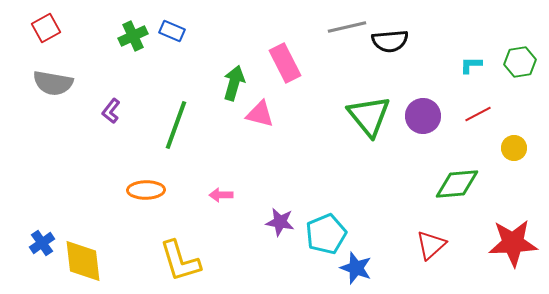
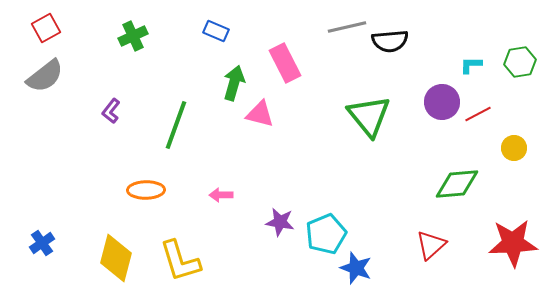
blue rectangle: moved 44 px right
gray semicircle: moved 8 px left, 7 px up; rotated 48 degrees counterclockwise
purple circle: moved 19 px right, 14 px up
yellow diamond: moved 33 px right, 3 px up; rotated 21 degrees clockwise
